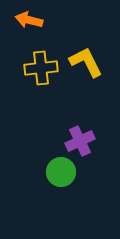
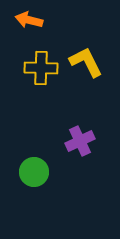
yellow cross: rotated 8 degrees clockwise
green circle: moved 27 px left
